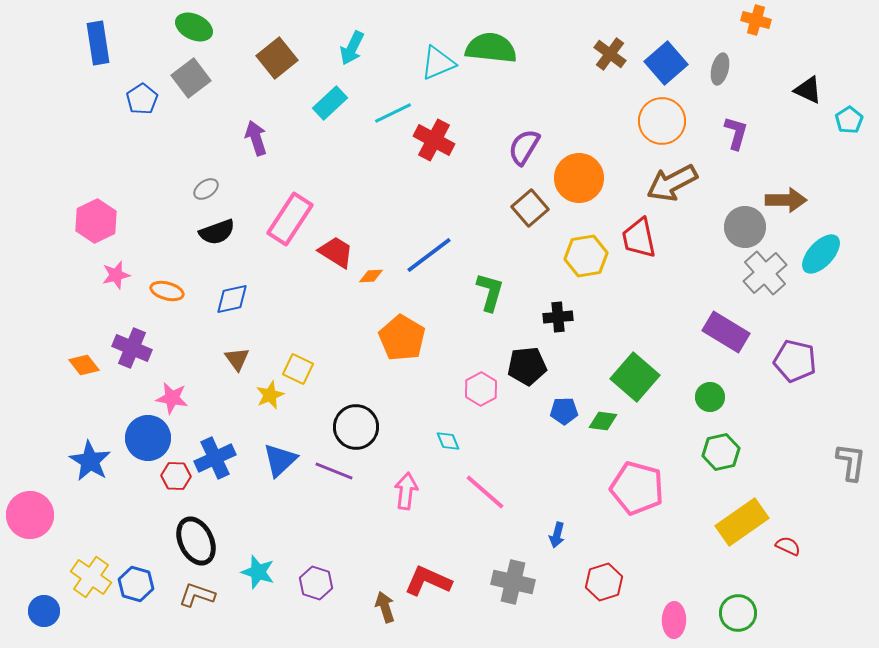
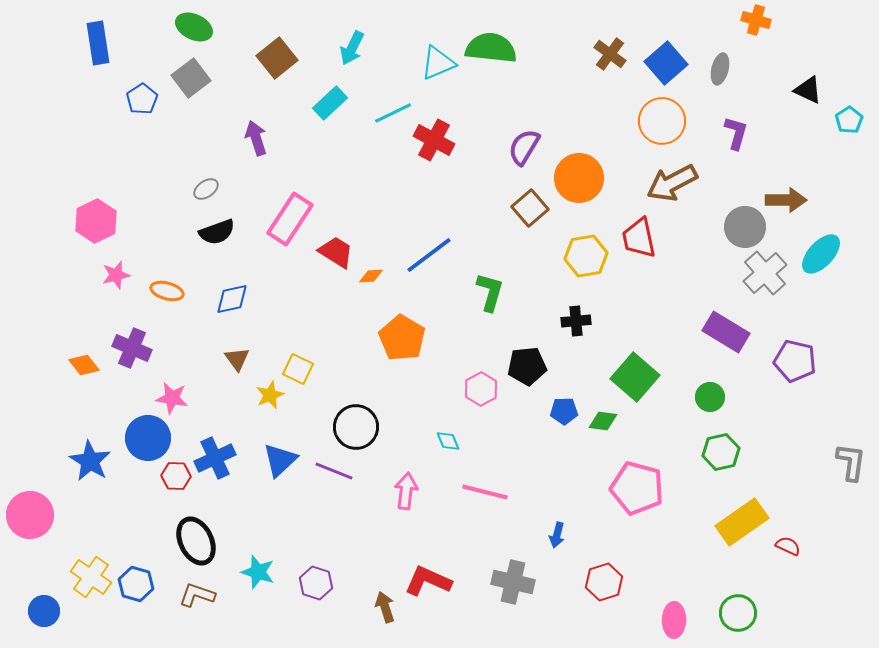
black cross at (558, 317): moved 18 px right, 4 px down
pink line at (485, 492): rotated 27 degrees counterclockwise
